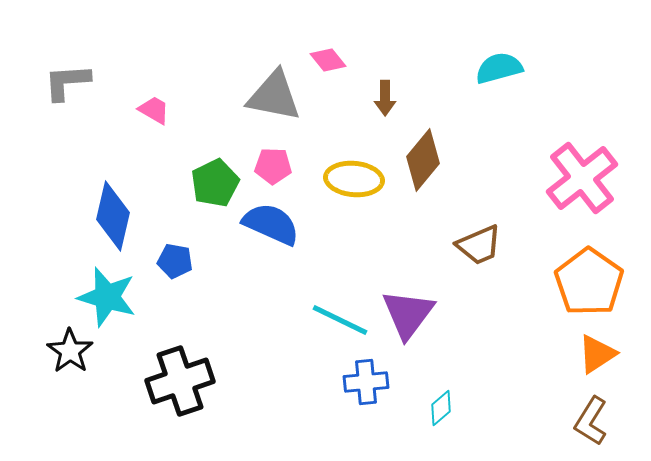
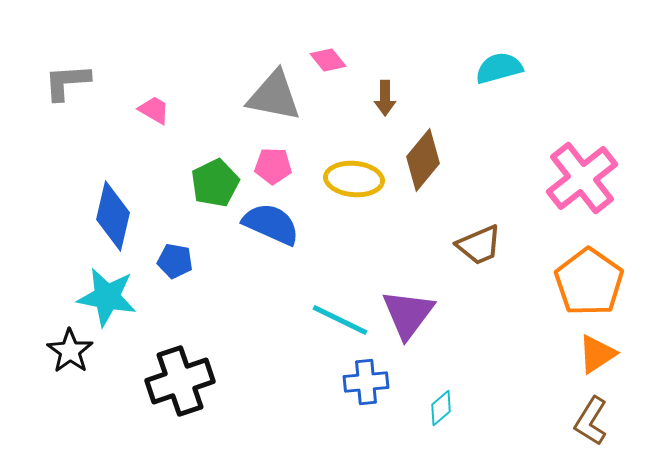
cyan star: rotated 6 degrees counterclockwise
